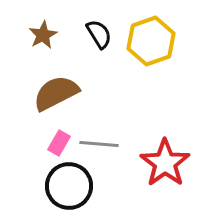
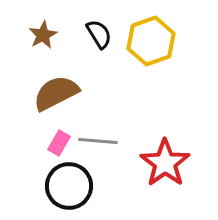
gray line: moved 1 px left, 3 px up
